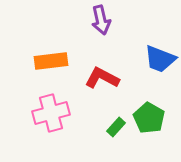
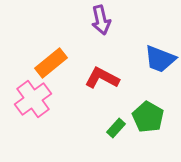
orange rectangle: moved 2 px down; rotated 32 degrees counterclockwise
pink cross: moved 18 px left, 14 px up; rotated 21 degrees counterclockwise
green pentagon: moved 1 px left, 1 px up
green rectangle: moved 1 px down
